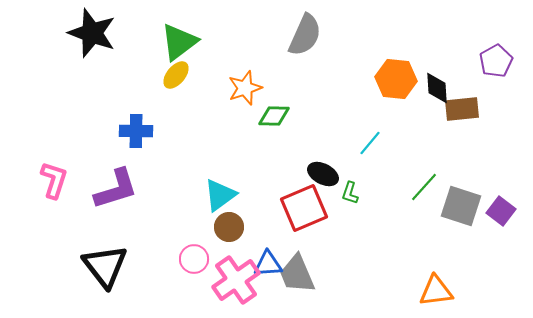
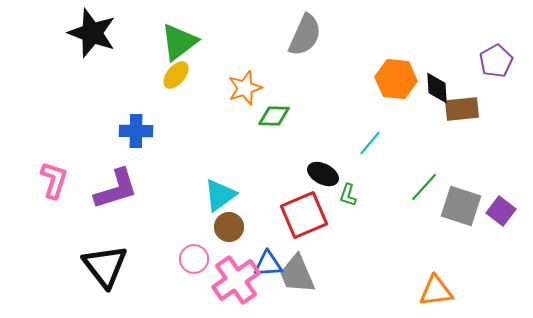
green L-shape: moved 2 px left, 2 px down
red square: moved 7 px down
